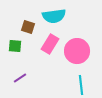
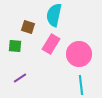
cyan semicircle: moved 1 px up; rotated 110 degrees clockwise
pink rectangle: moved 1 px right
pink circle: moved 2 px right, 3 px down
